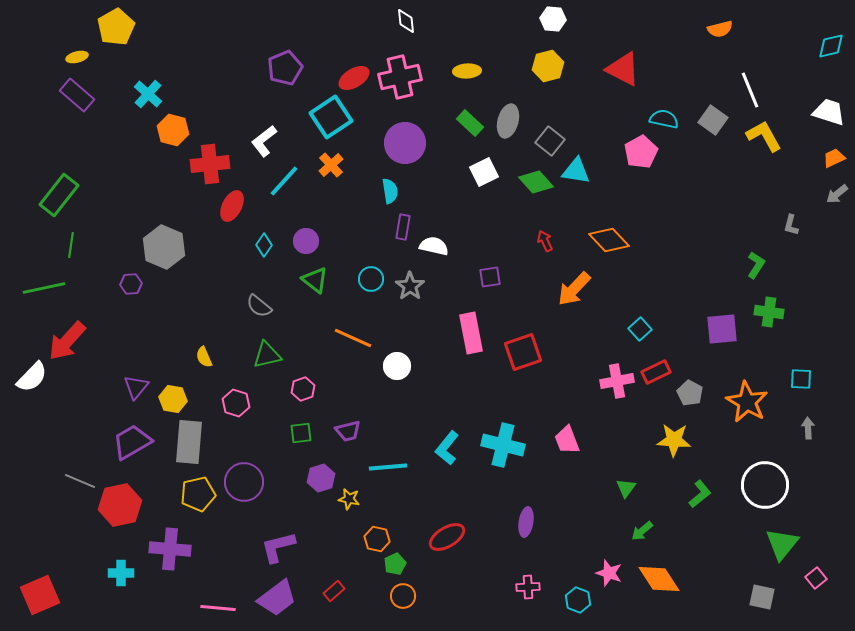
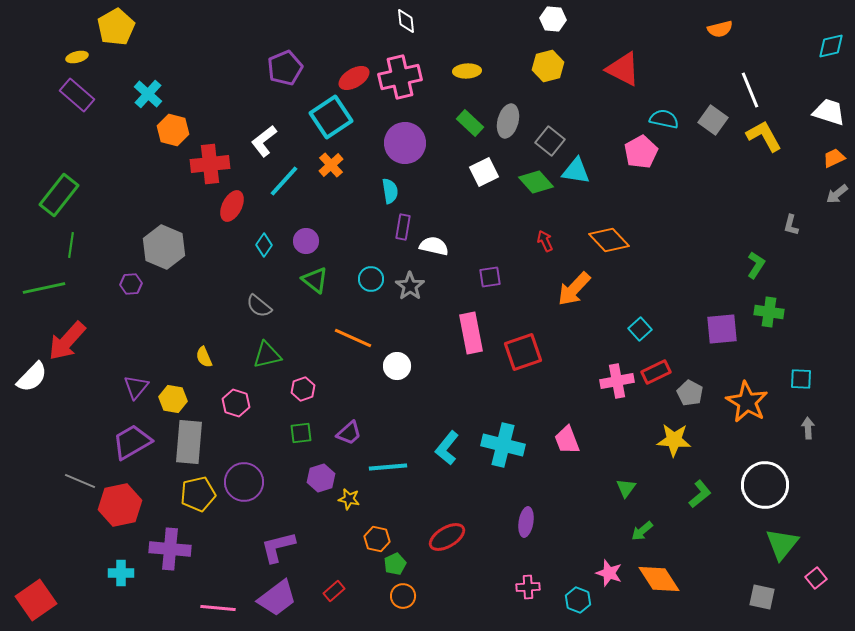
purple trapezoid at (348, 431): moved 1 px right, 2 px down; rotated 28 degrees counterclockwise
red square at (40, 595): moved 4 px left, 5 px down; rotated 12 degrees counterclockwise
